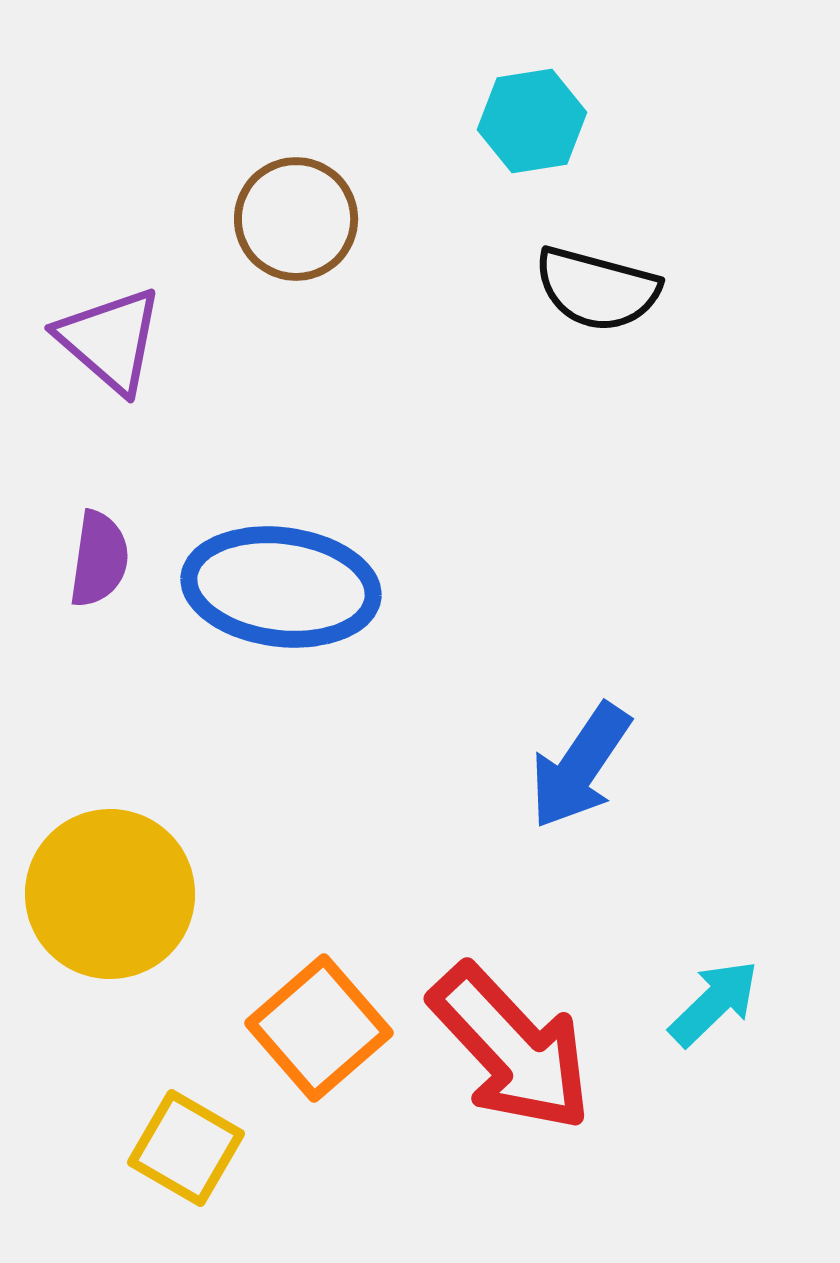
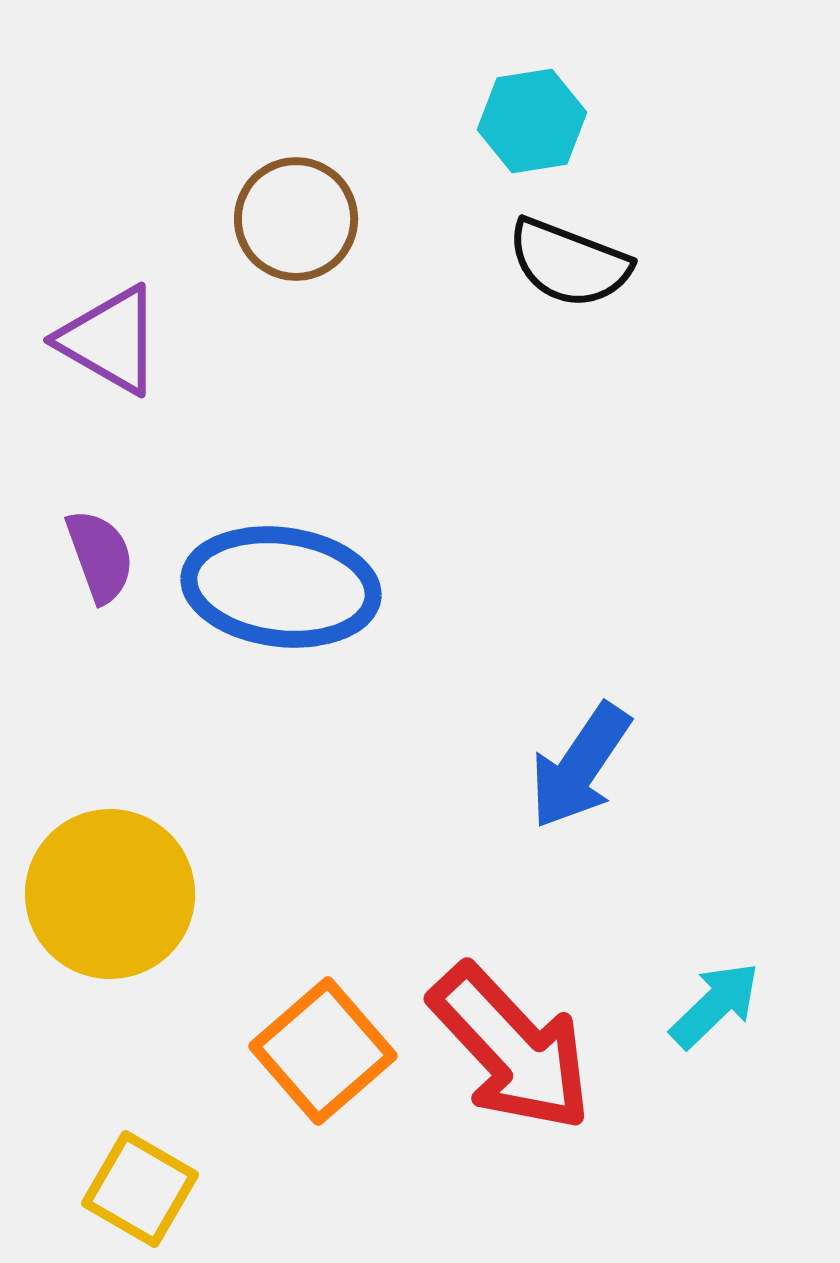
black semicircle: moved 28 px left, 26 px up; rotated 6 degrees clockwise
purple triangle: rotated 11 degrees counterclockwise
purple semicircle: moved 1 px right, 3 px up; rotated 28 degrees counterclockwise
cyan arrow: moved 1 px right, 2 px down
orange square: moved 4 px right, 23 px down
yellow square: moved 46 px left, 41 px down
